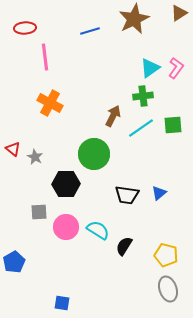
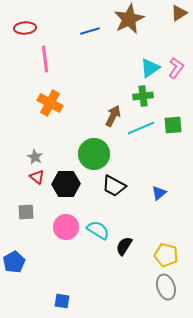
brown star: moved 5 px left
pink line: moved 2 px down
cyan line: rotated 12 degrees clockwise
red triangle: moved 24 px right, 28 px down
black trapezoid: moved 13 px left, 9 px up; rotated 20 degrees clockwise
gray square: moved 13 px left
gray ellipse: moved 2 px left, 2 px up
blue square: moved 2 px up
